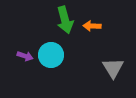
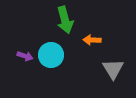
orange arrow: moved 14 px down
gray triangle: moved 1 px down
